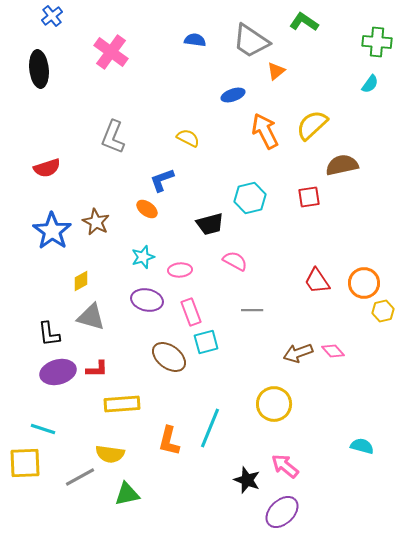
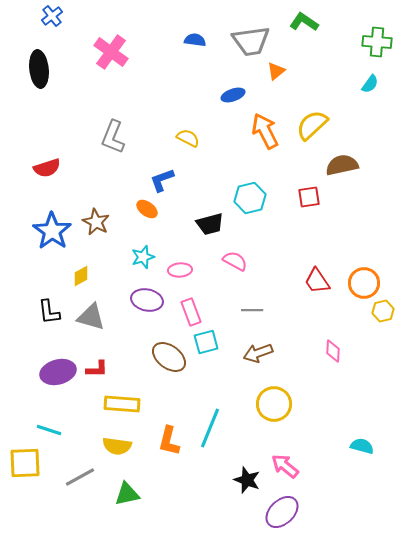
gray trapezoid at (251, 41): rotated 42 degrees counterclockwise
yellow diamond at (81, 281): moved 5 px up
black L-shape at (49, 334): moved 22 px up
pink diamond at (333, 351): rotated 45 degrees clockwise
brown arrow at (298, 353): moved 40 px left
yellow rectangle at (122, 404): rotated 8 degrees clockwise
cyan line at (43, 429): moved 6 px right, 1 px down
yellow semicircle at (110, 454): moved 7 px right, 8 px up
